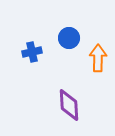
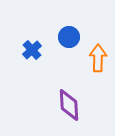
blue circle: moved 1 px up
blue cross: moved 2 px up; rotated 30 degrees counterclockwise
